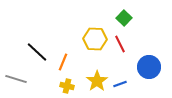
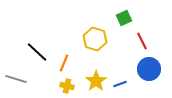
green square: rotated 21 degrees clockwise
yellow hexagon: rotated 15 degrees clockwise
red line: moved 22 px right, 3 px up
orange line: moved 1 px right, 1 px down
blue circle: moved 2 px down
yellow star: moved 1 px left
